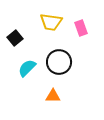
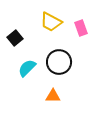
yellow trapezoid: rotated 20 degrees clockwise
